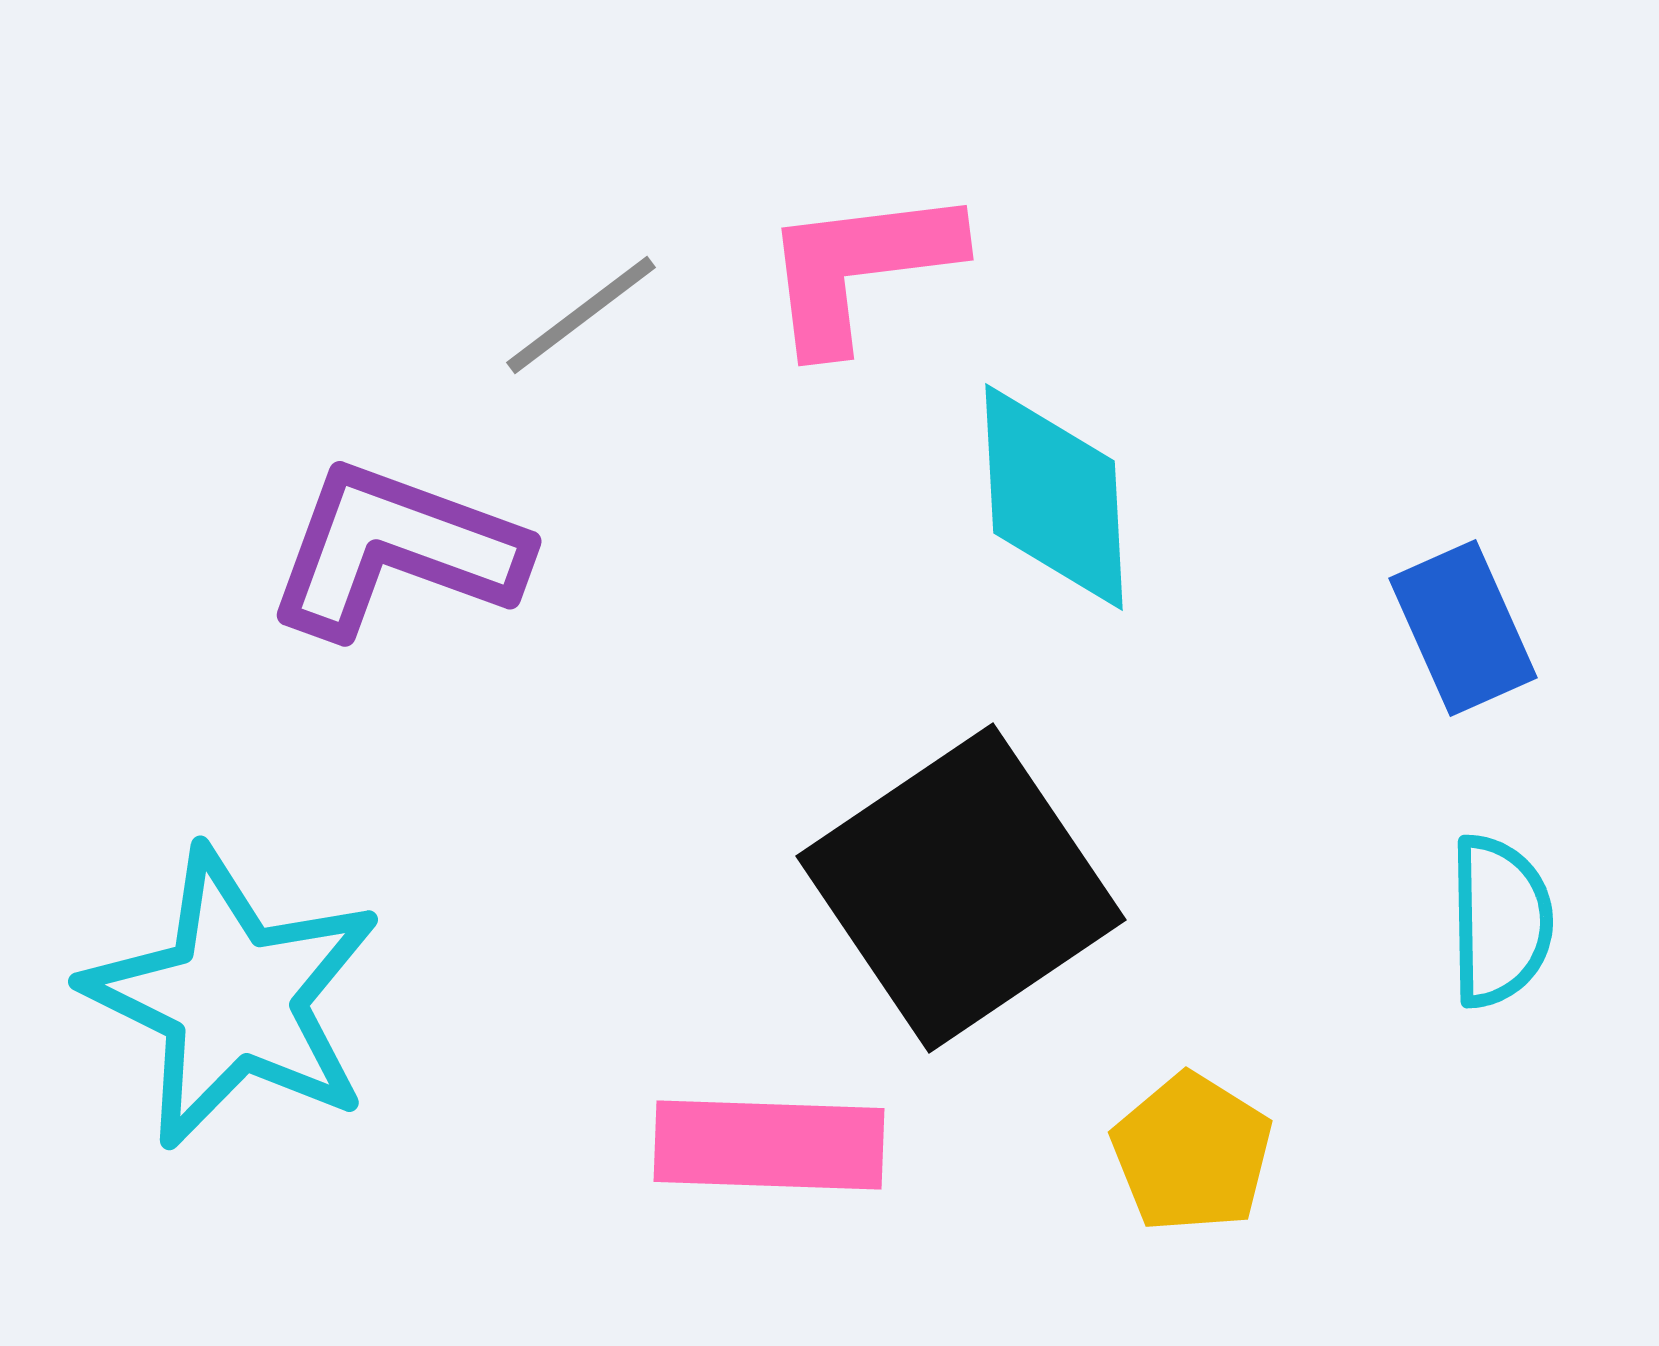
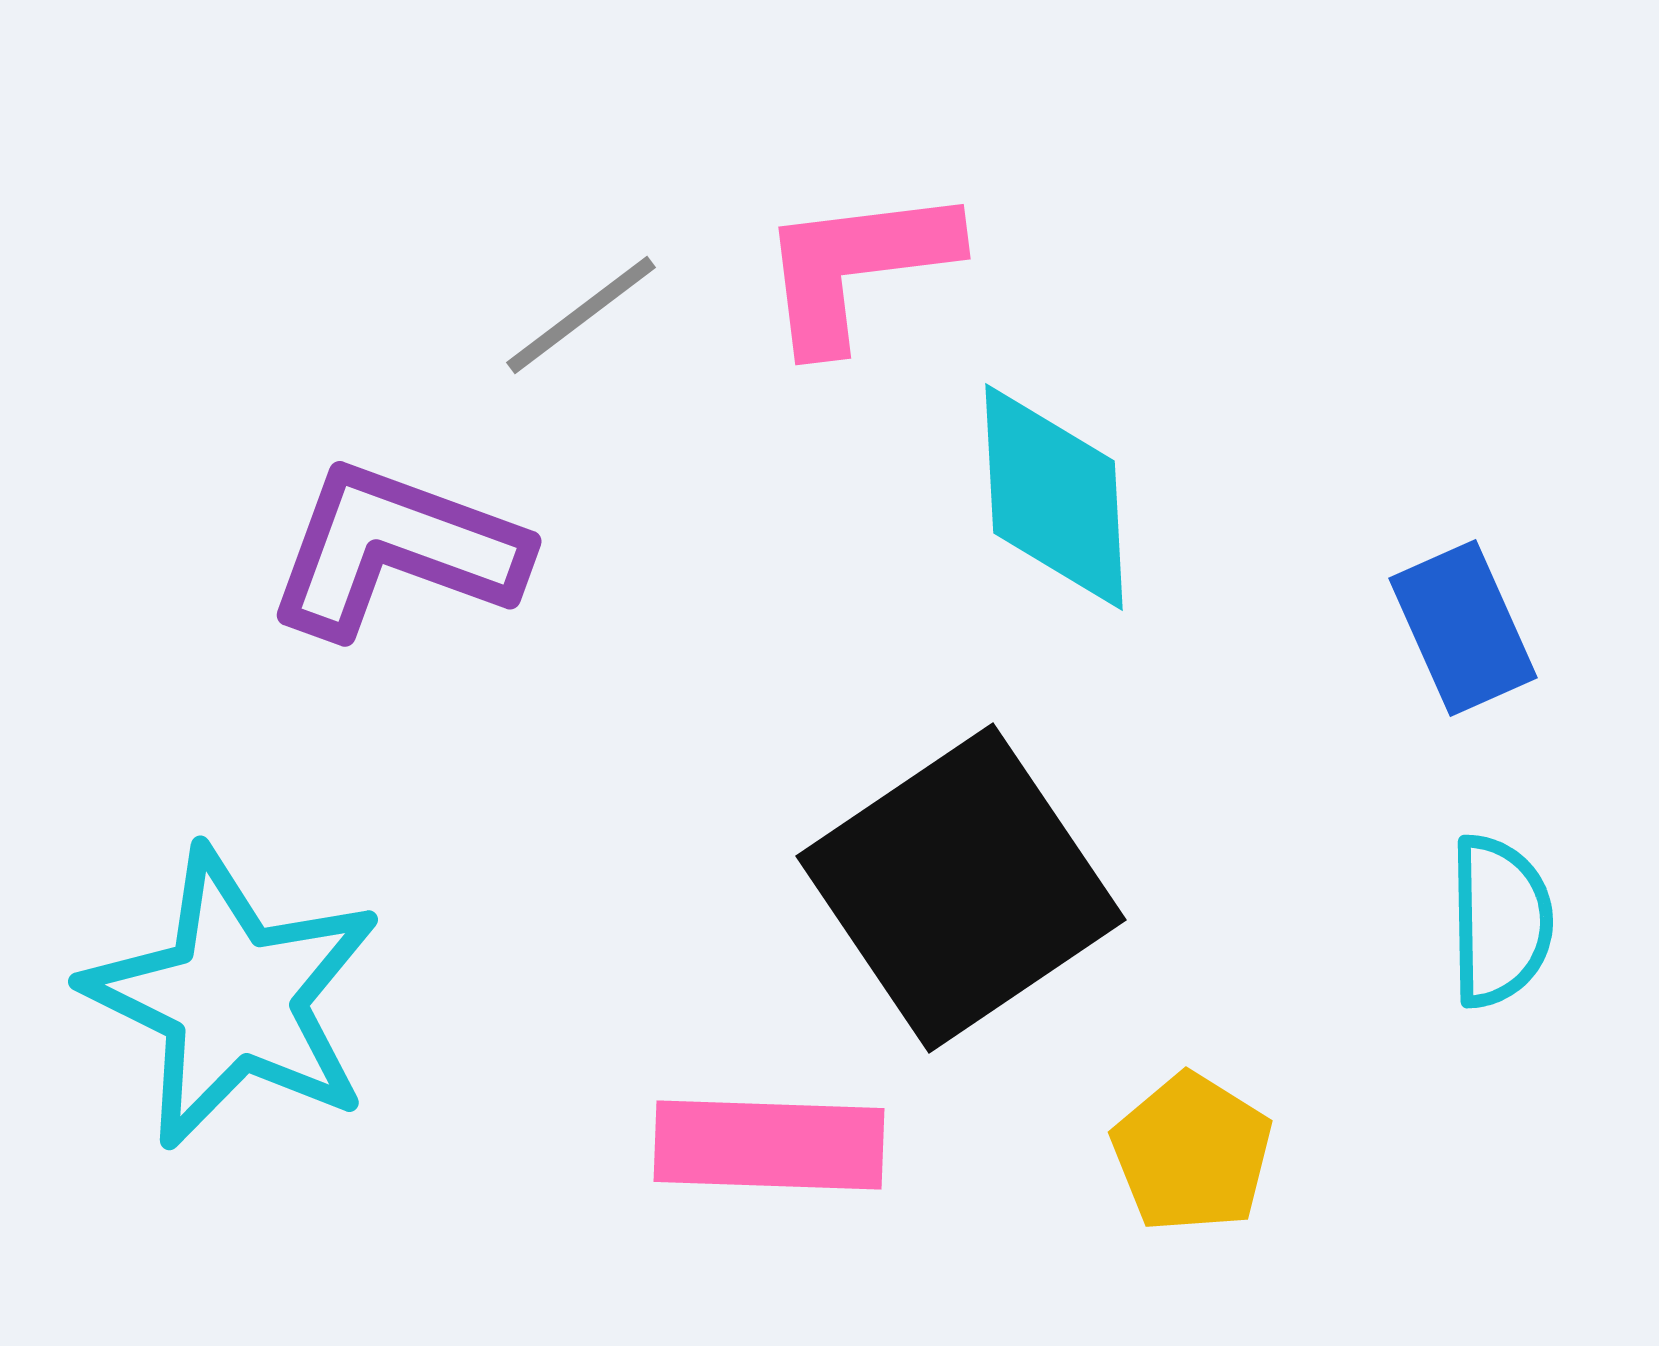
pink L-shape: moved 3 px left, 1 px up
